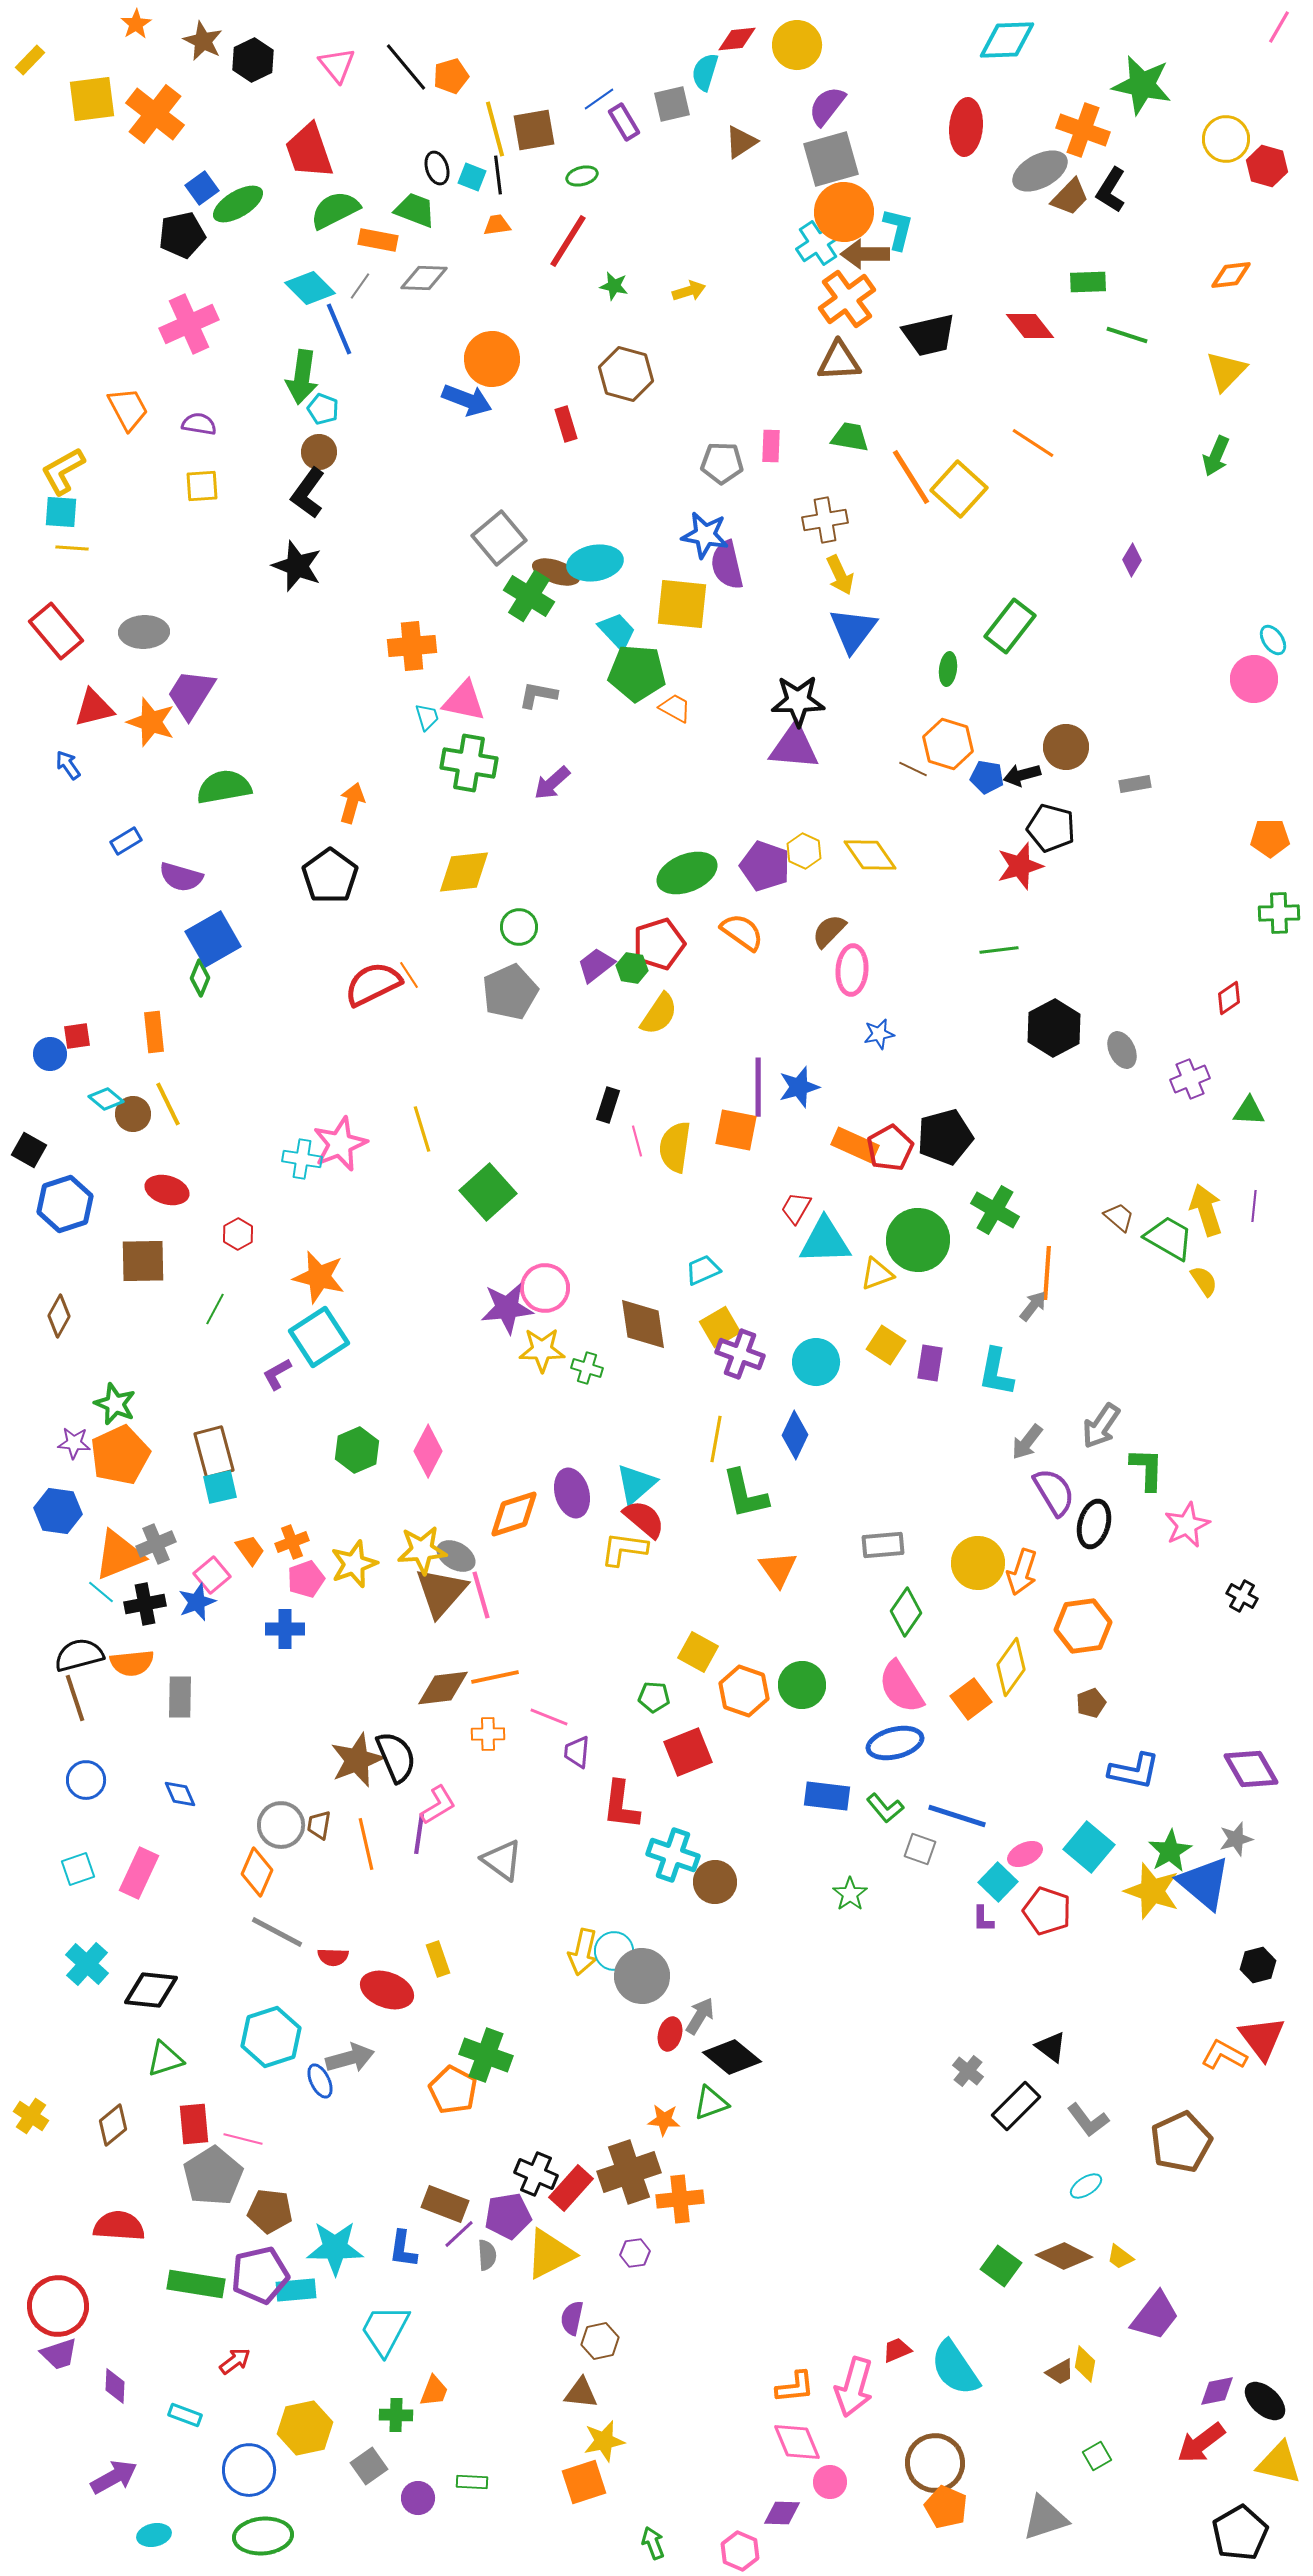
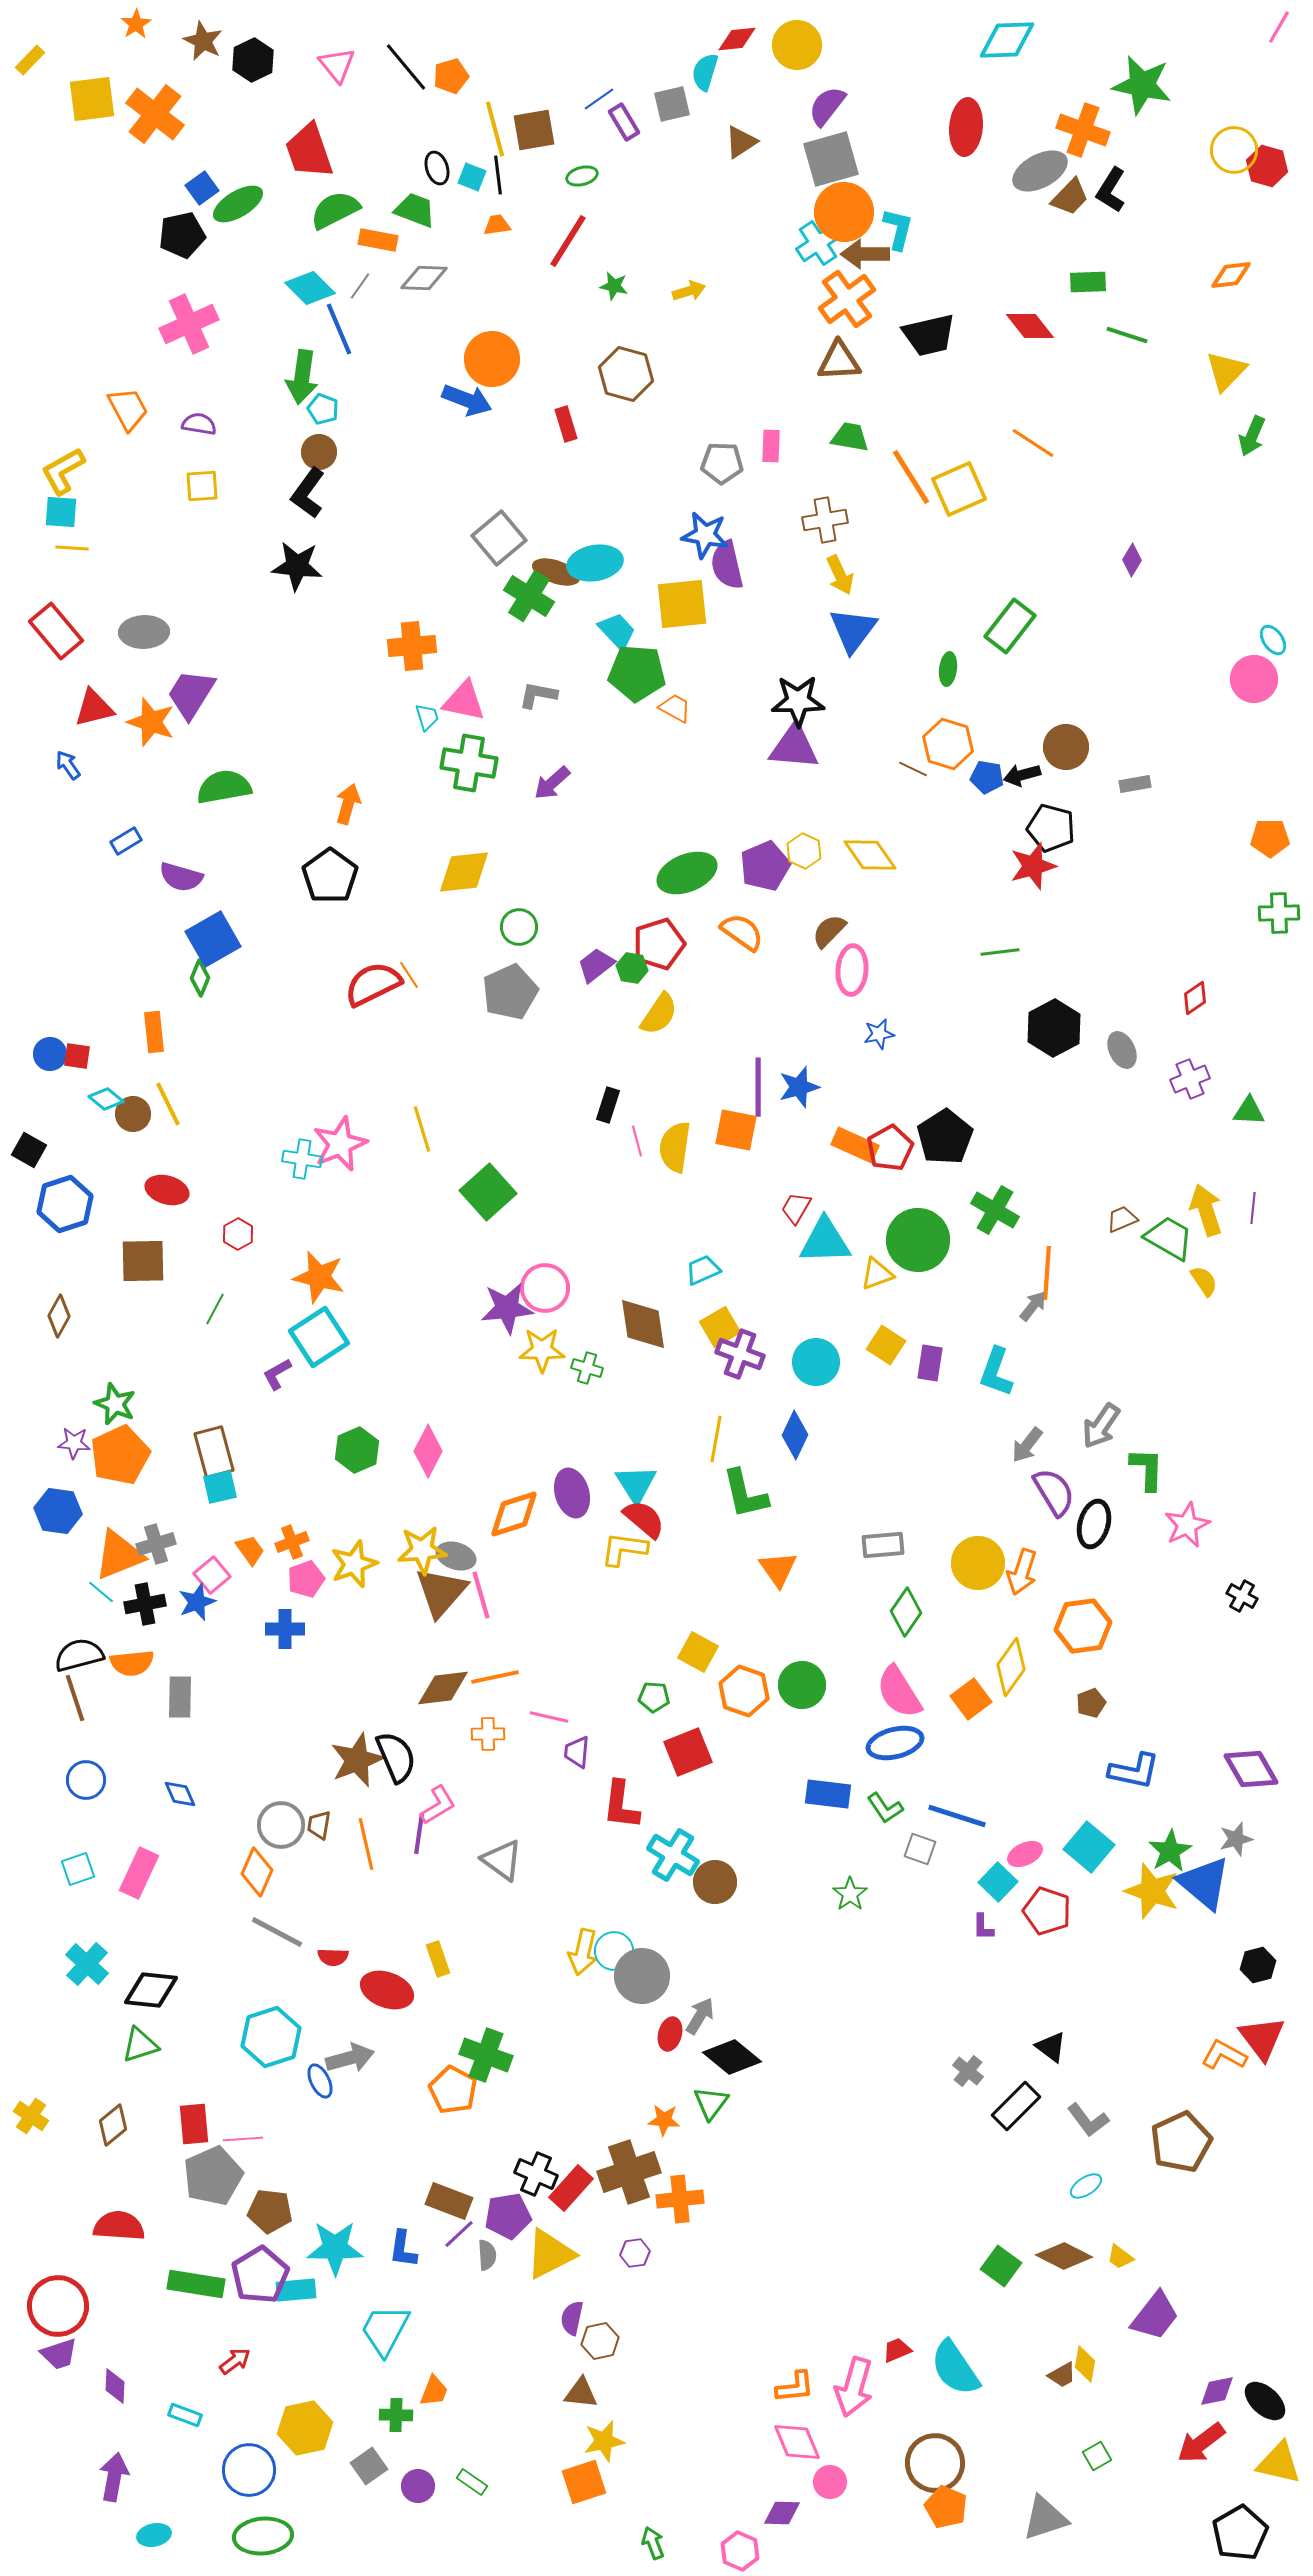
yellow circle at (1226, 139): moved 8 px right, 11 px down
green arrow at (1216, 456): moved 36 px right, 20 px up
yellow square at (959, 489): rotated 24 degrees clockwise
black star at (297, 566): rotated 15 degrees counterclockwise
yellow square at (682, 604): rotated 12 degrees counterclockwise
orange arrow at (352, 803): moved 4 px left, 1 px down
purple pentagon at (765, 866): rotated 30 degrees clockwise
red star at (1020, 866): moved 13 px right
green line at (999, 950): moved 1 px right, 2 px down
red diamond at (1229, 998): moved 34 px left
red square at (77, 1036): moved 20 px down; rotated 16 degrees clockwise
black pentagon at (945, 1137): rotated 18 degrees counterclockwise
purple line at (1254, 1206): moved 1 px left, 2 px down
brown trapezoid at (1119, 1217): moved 3 px right, 2 px down; rotated 64 degrees counterclockwise
cyan L-shape at (996, 1372): rotated 9 degrees clockwise
gray arrow at (1027, 1442): moved 3 px down
cyan triangle at (636, 1484): rotated 21 degrees counterclockwise
gray cross at (156, 1544): rotated 6 degrees clockwise
gray ellipse at (456, 1556): rotated 12 degrees counterclockwise
pink semicircle at (901, 1687): moved 2 px left, 5 px down
pink line at (549, 1717): rotated 9 degrees counterclockwise
blue rectangle at (827, 1796): moved 1 px right, 2 px up
green L-shape at (885, 1808): rotated 6 degrees clockwise
cyan cross at (673, 1855): rotated 12 degrees clockwise
purple L-shape at (983, 1919): moved 8 px down
green triangle at (165, 2059): moved 25 px left, 14 px up
green triangle at (711, 2103): rotated 33 degrees counterclockwise
pink line at (243, 2139): rotated 18 degrees counterclockwise
gray pentagon at (213, 2176): rotated 8 degrees clockwise
brown rectangle at (445, 2204): moved 4 px right, 3 px up
purple pentagon at (260, 2275): rotated 18 degrees counterclockwise
brown trapezoid at (1060, 2372): moved 2 px right, 3 px down
purple arrow at (114, 2477): rotated 51 degrees counterclockwise
green rectangle at (472, 2482): rotated 32 degrees clockwise
purple circle at (418, 2498): moved 12 px up
